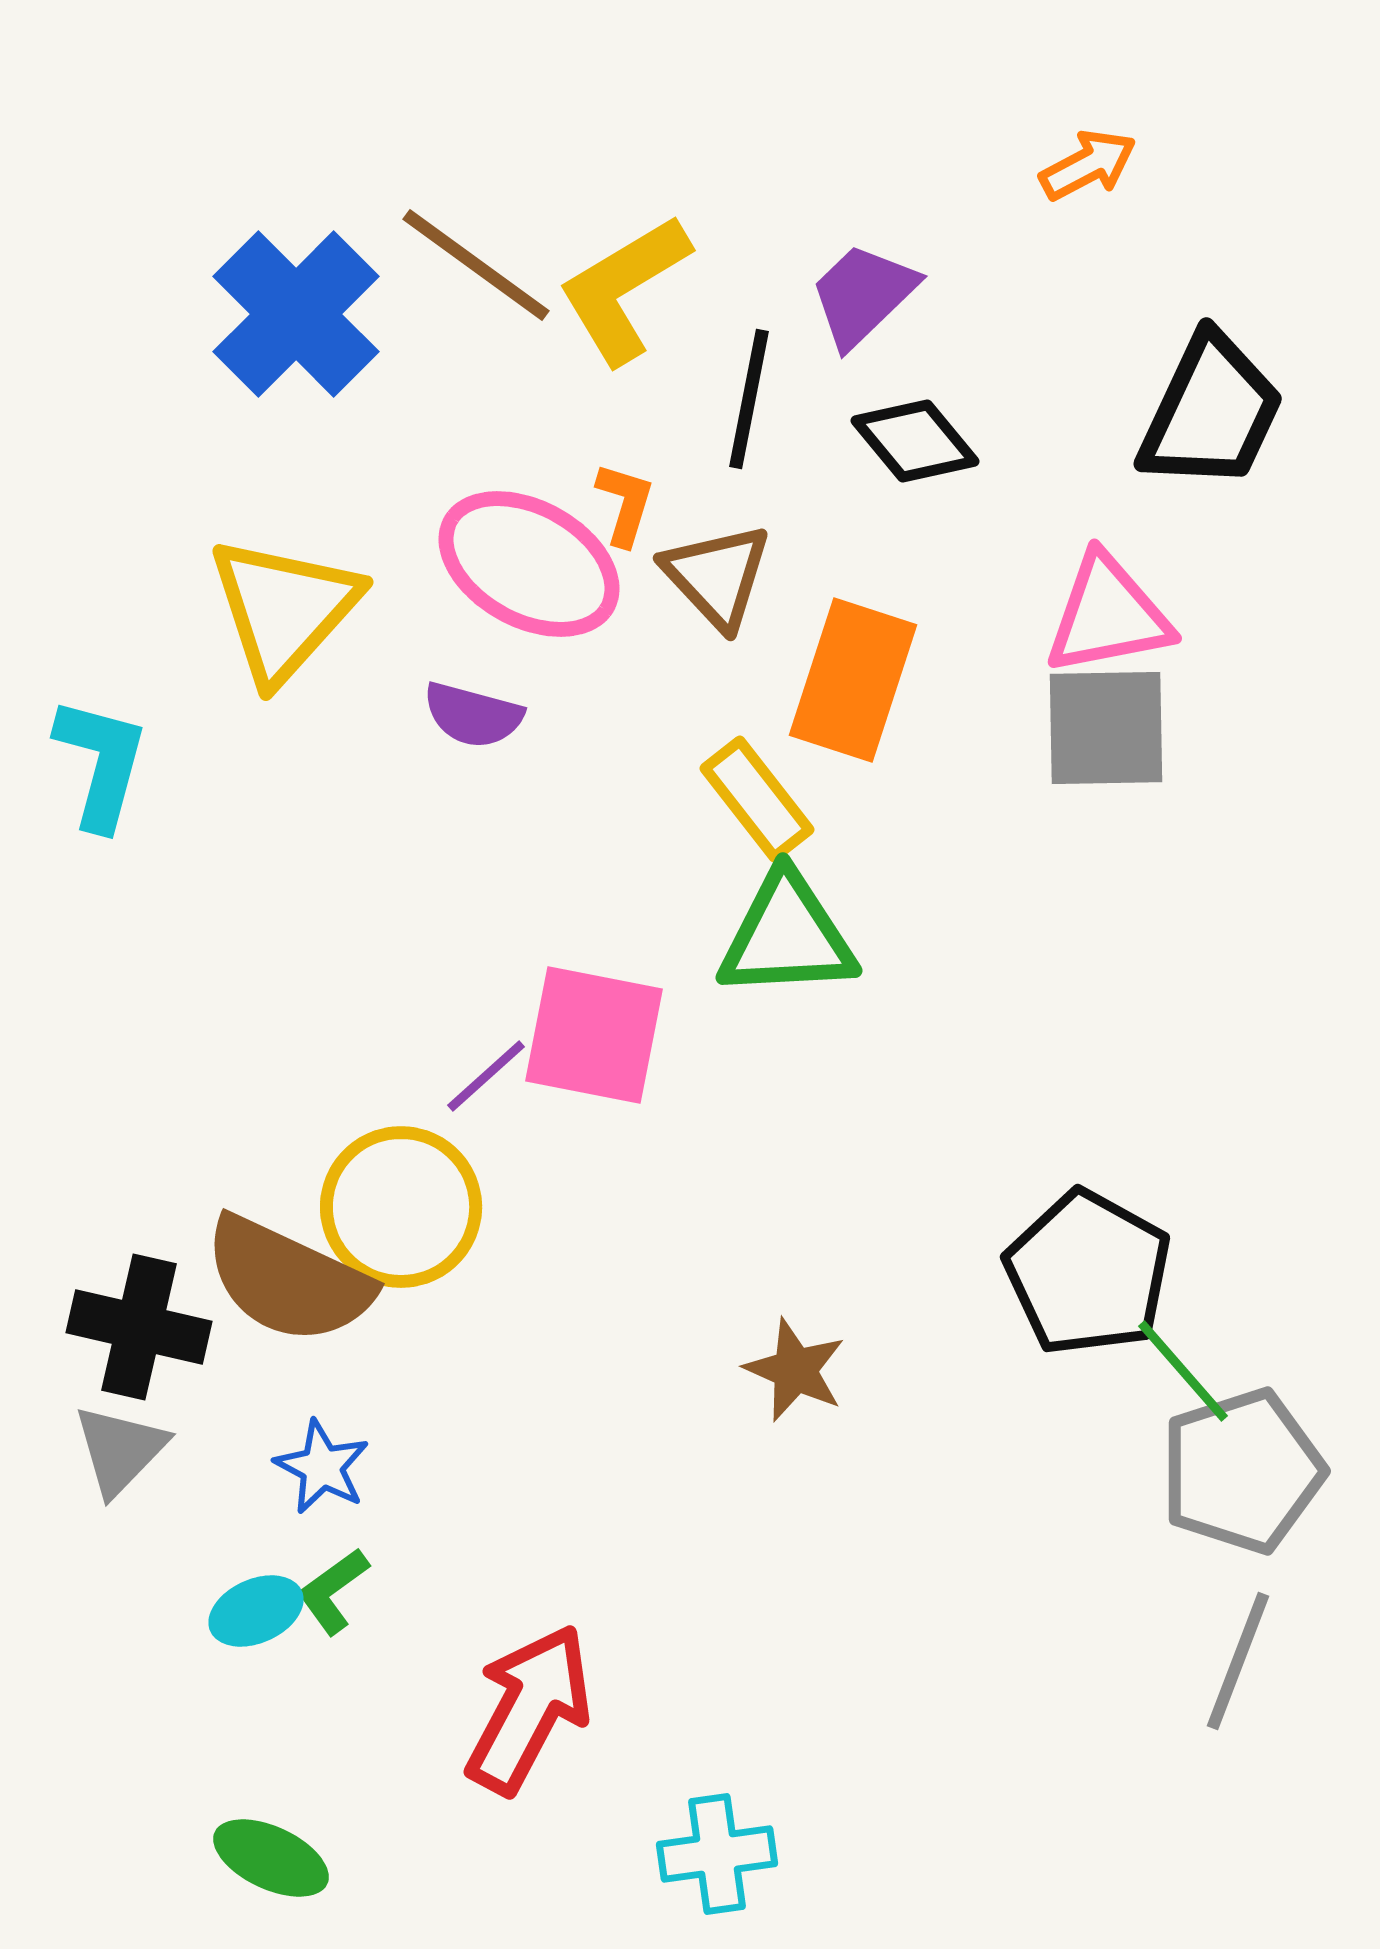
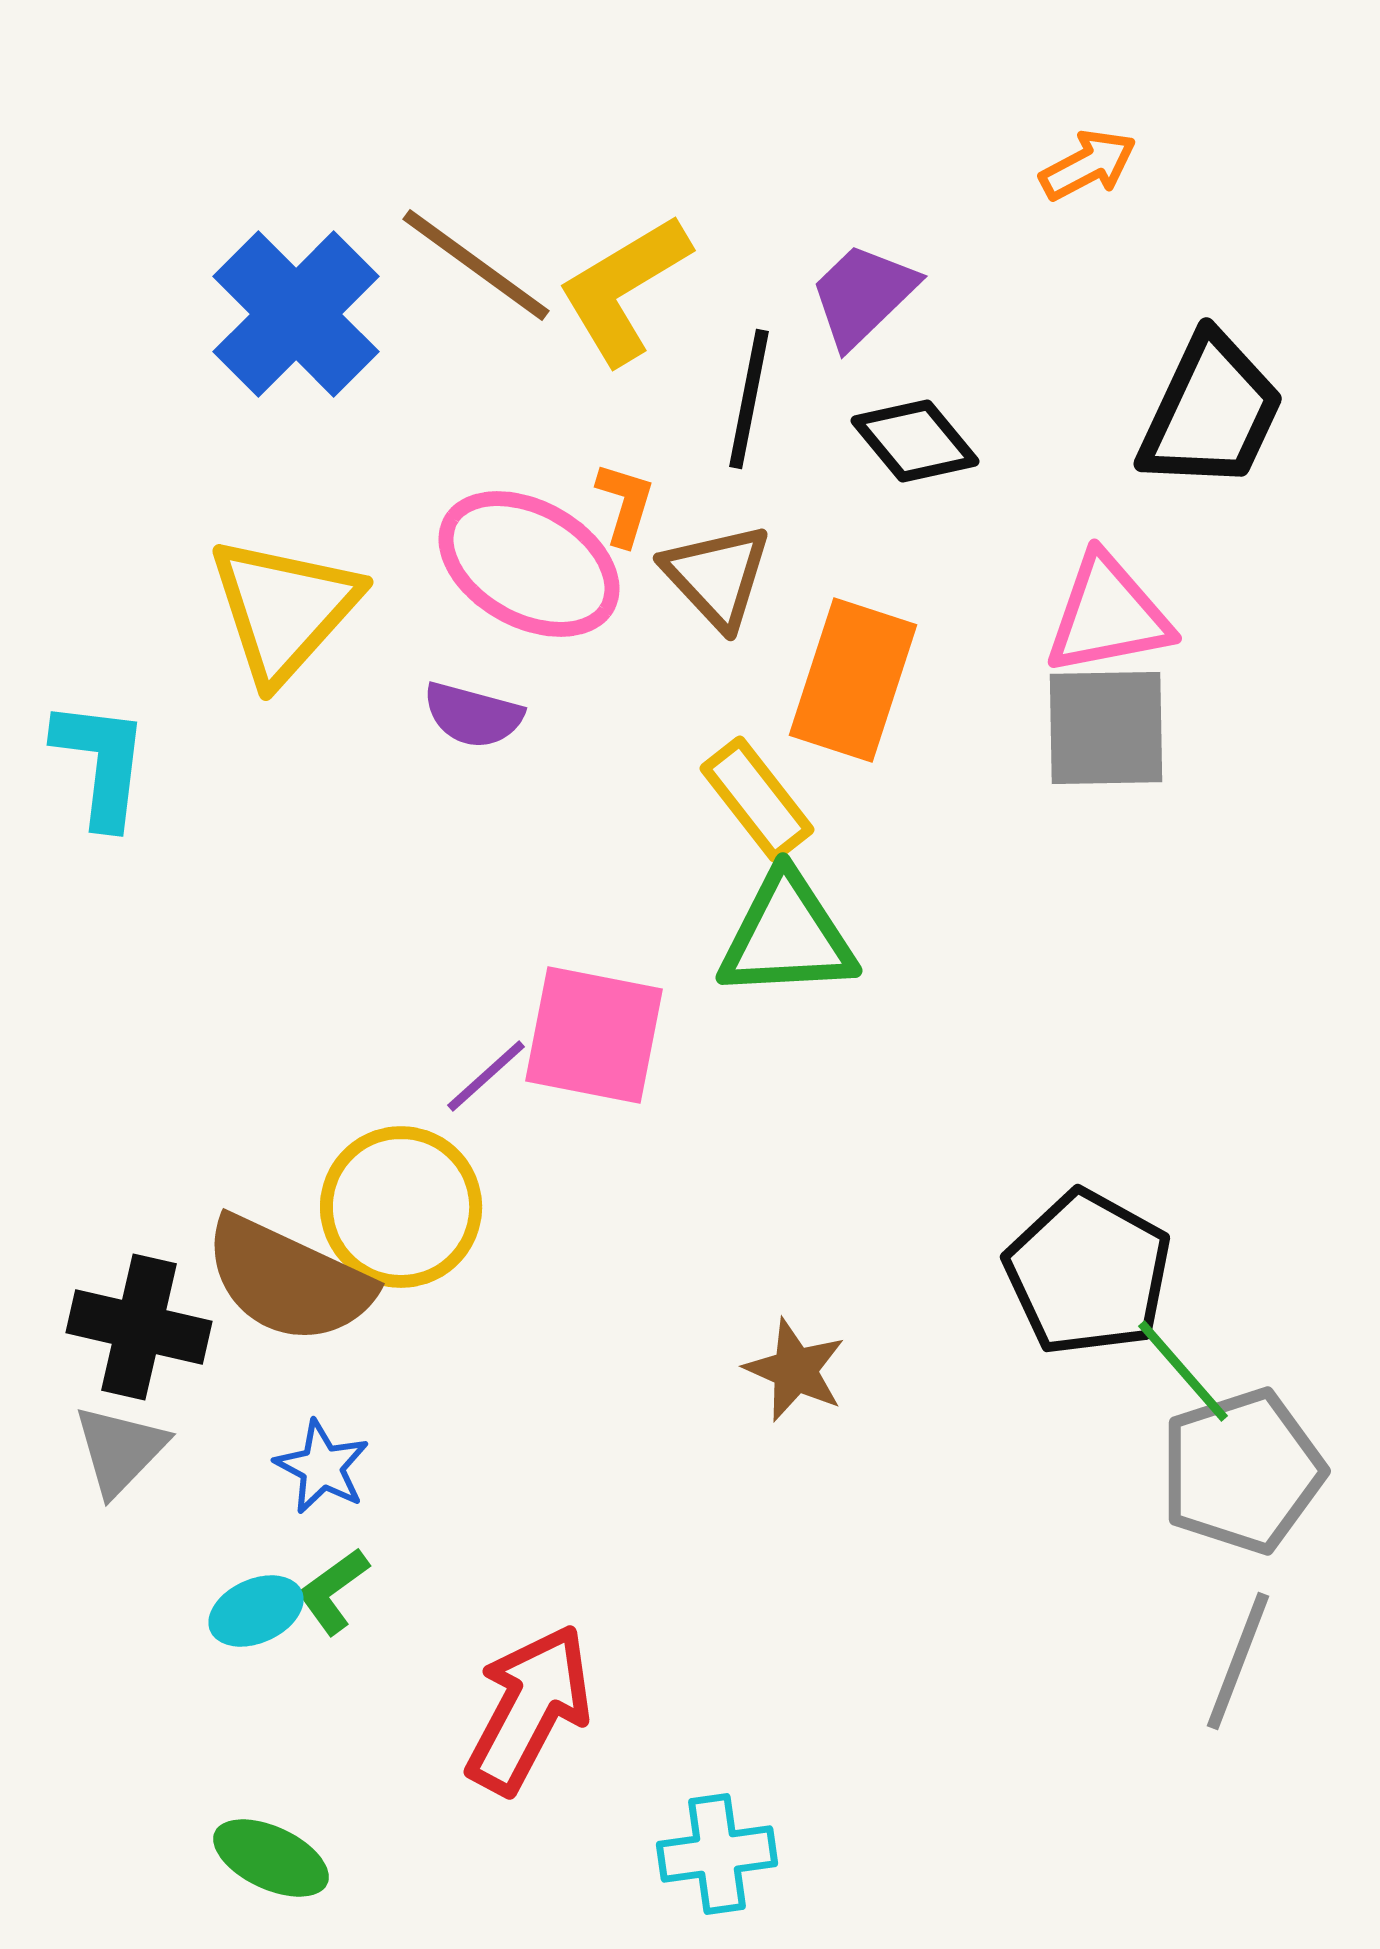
cyan L-shape: rotated 8 degrees counterclockwise
